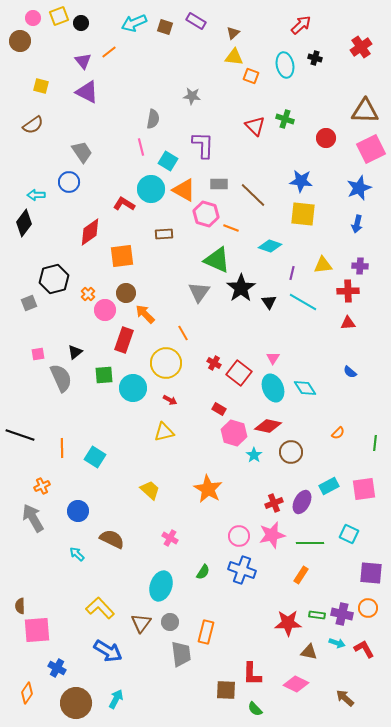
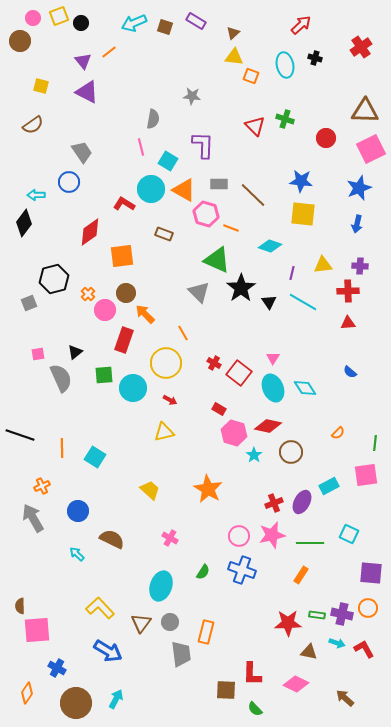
brown rectangle at (164, 234): rotated 24 degrees clockwise
gray triangle at (199, 292): rotated 20 degrees counterclockwise
pink square at (364, 489): moved 2 px right, 14 px up
